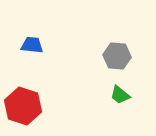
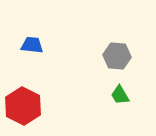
green trapezoid: rotated 20 degrees clockwise
red hexagon: rotated 9 degrees clockwise
